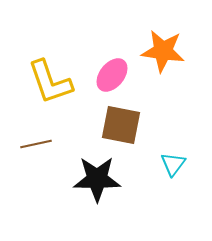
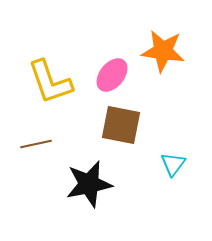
black star: moved 8 px left, 5 px down; rotated 12 degrees counterclockwise
